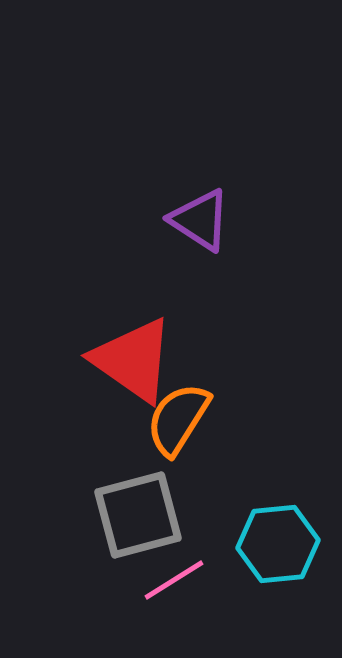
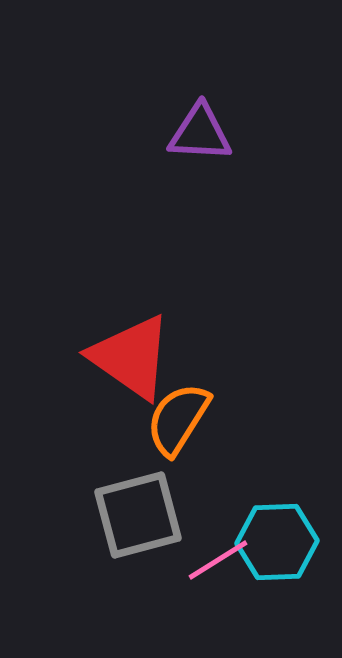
purple triangle: moved 87 px up; rotated 30 degrees counterclockwise
red triangle: moved 2 px left, 3 px up
cyan hexagon: moved 1 px left, 2 px up; rotated 4 degrees clockwise
pink line: moved 44 px right, 20 px up
